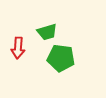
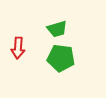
green trapezoid: moved 10 px right, 3 px up
